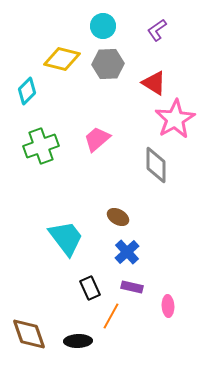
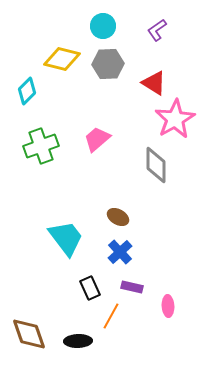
blue cross: moved 7 px left
